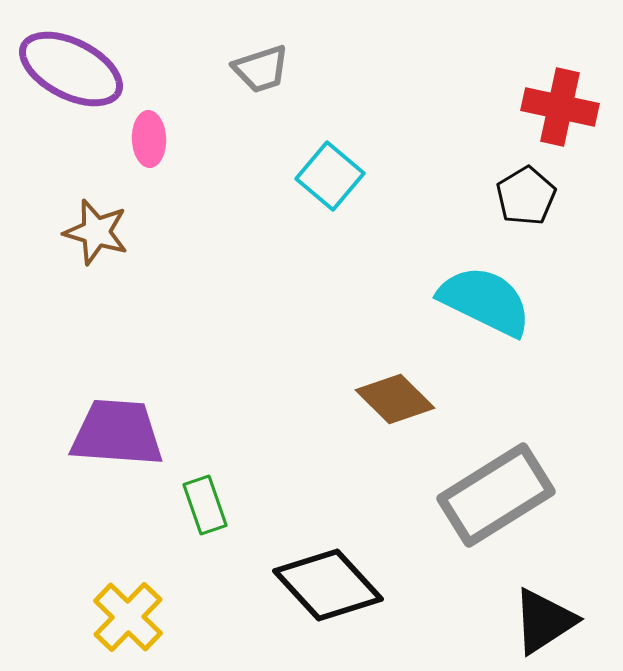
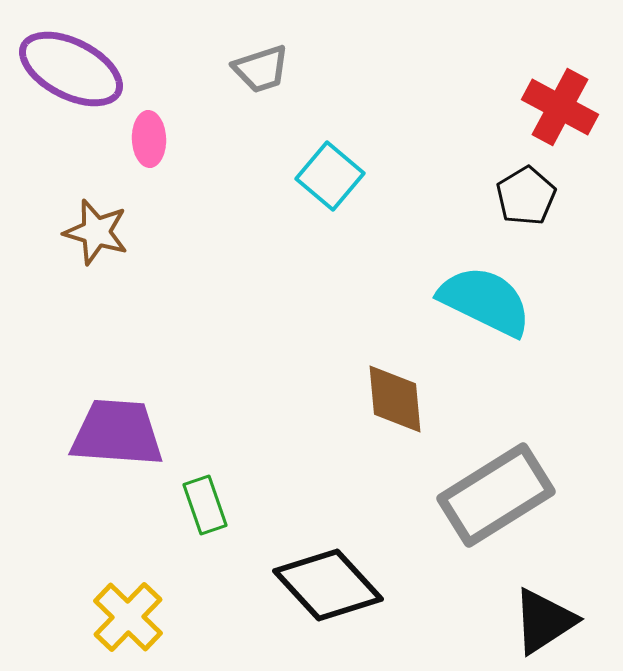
red cross: rotated 16 degrees clockwise
brown diamond: rotated 40 degrees clockwise
